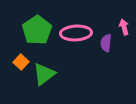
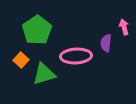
pink ellipse: moved 23 px down
orange square: moved 2 px up
green triangle: rotated 20 degrees clockwise
